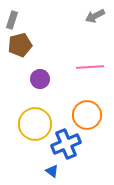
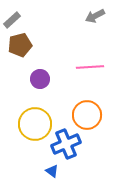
gray rectangle: rotated 30 degrees clockwise
